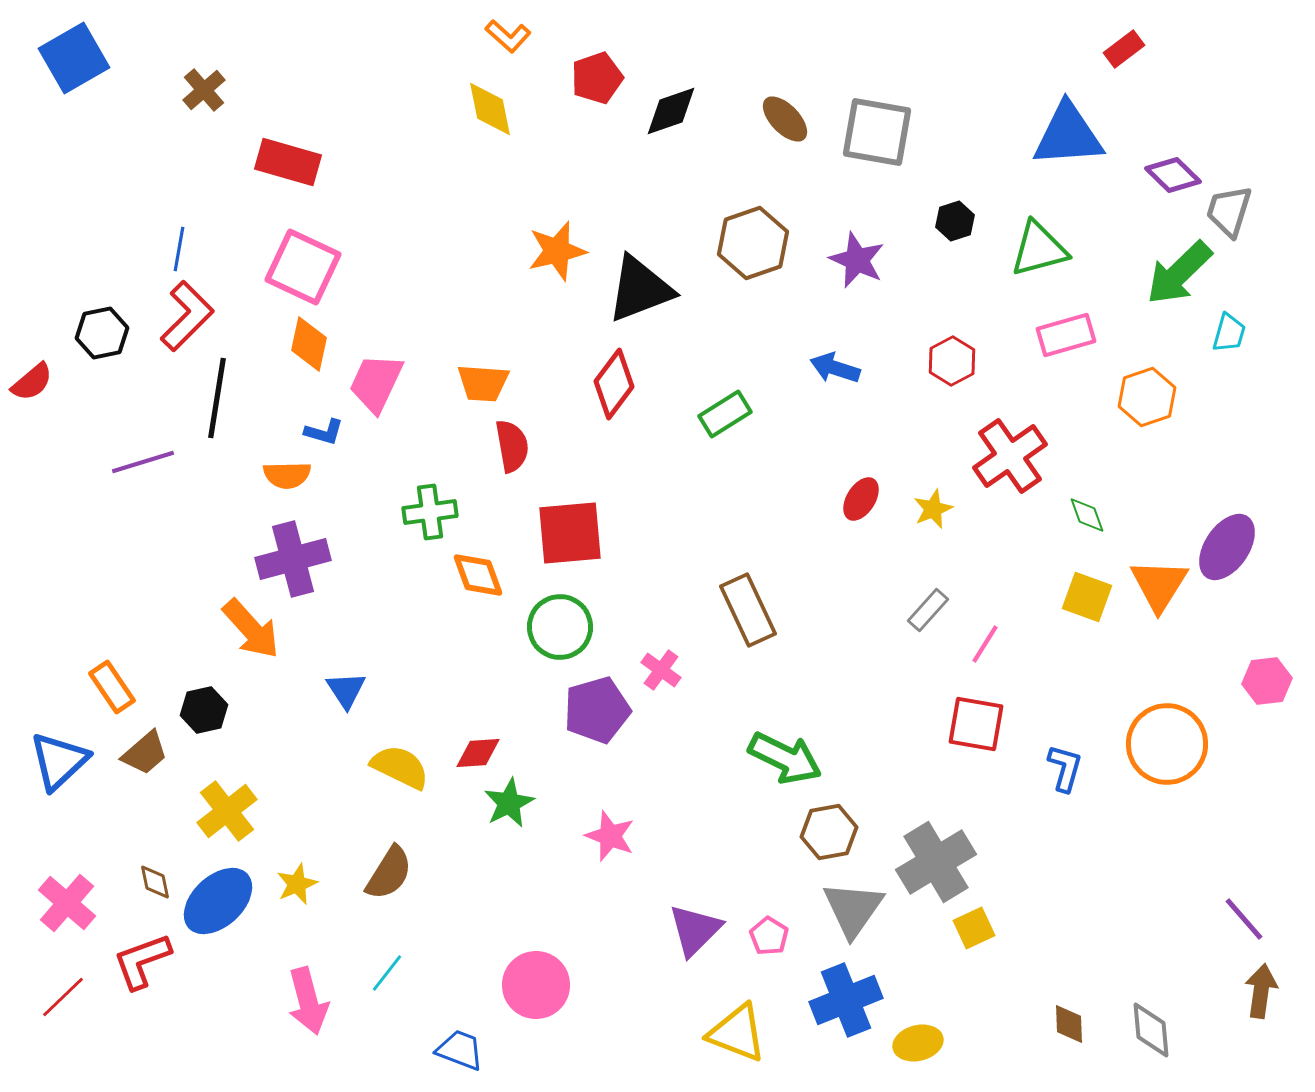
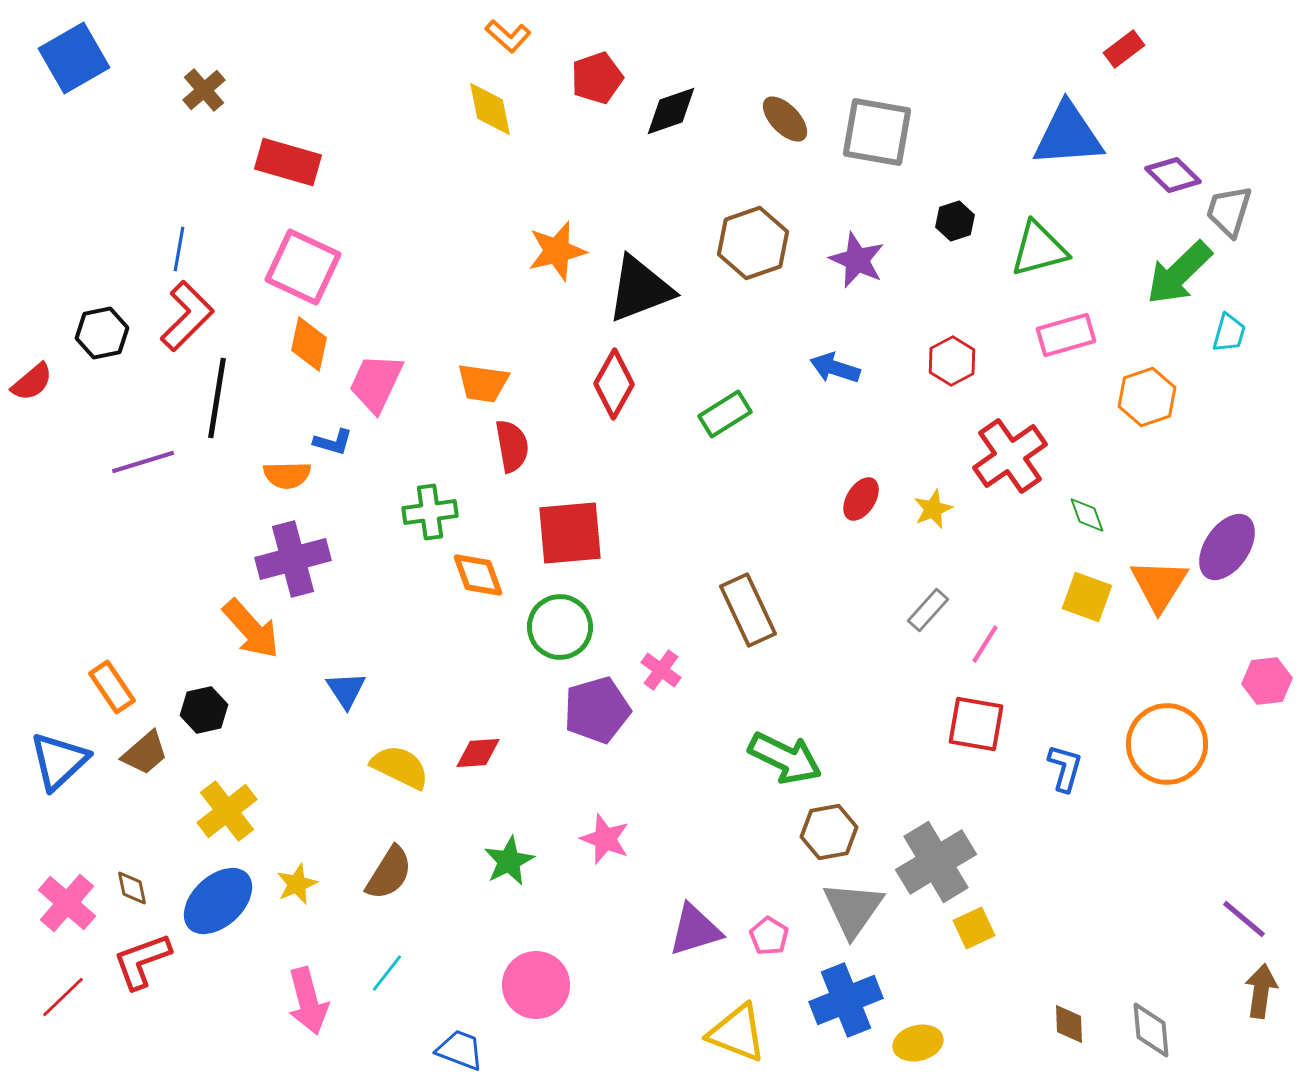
orange trapezoid at (483, 383): rotated 4 degrees clockwise
red diamond at (614, 384): rotated 8 degrees counterclockwise
blue L-shape at (324, 432): moved 9 px right, 10 px down
green star at (509, 803): moved 58 px down
pink star at (610, 836): moved 5 px left, 3 px down
brown diamond at (155, 882): moved 23 px left, 6 px down
purple line at (1244, 919): rotated 9 degrees counterclockwise
purple triangle at (695, 930): rotated 28 degrees clockwise
